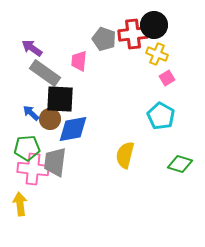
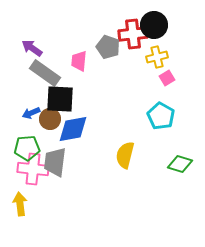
gray pentagon: moved 4 px right, 8 px down
yellow cross: moved 3 px down; rotated 35 degrees counterclockwise
blue arrow: rotated 66 degrees counterclockwise
